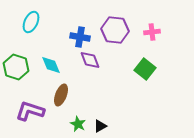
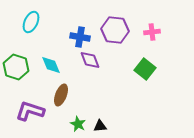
black triangle: rotated 24 degrees clockwise
